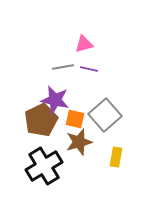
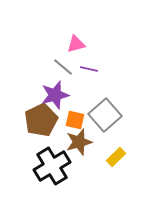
pink triangle: moved 8 px left
gray line: rotated 50 degrees clockwise
purple star: moved 5 px up; rotated 28 degrees counterclockwise
orange square: moved 1 px down
yellow rectangle: rotated 36 degrees clockwise
black cross: moved 8 px right
